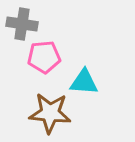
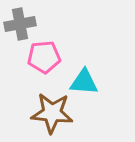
gray cross: moved 2 px left; rotated 20 degrees counterclockwise
brown star: moved 2 px right
